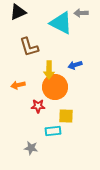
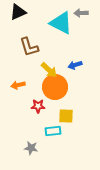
yellow arrow: rotated 48 degrees counterclockwise
